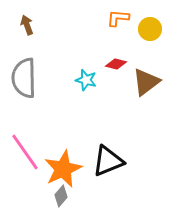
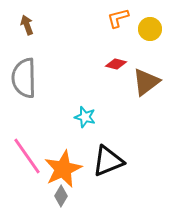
orange L-shape: rotated 20 degrees counterclockwise
cyan star: moved 1 px left, 37 px down
pink line: moved 2 px right, 4 px down
gray diamond: rotated 10 degrees counterclockwise
